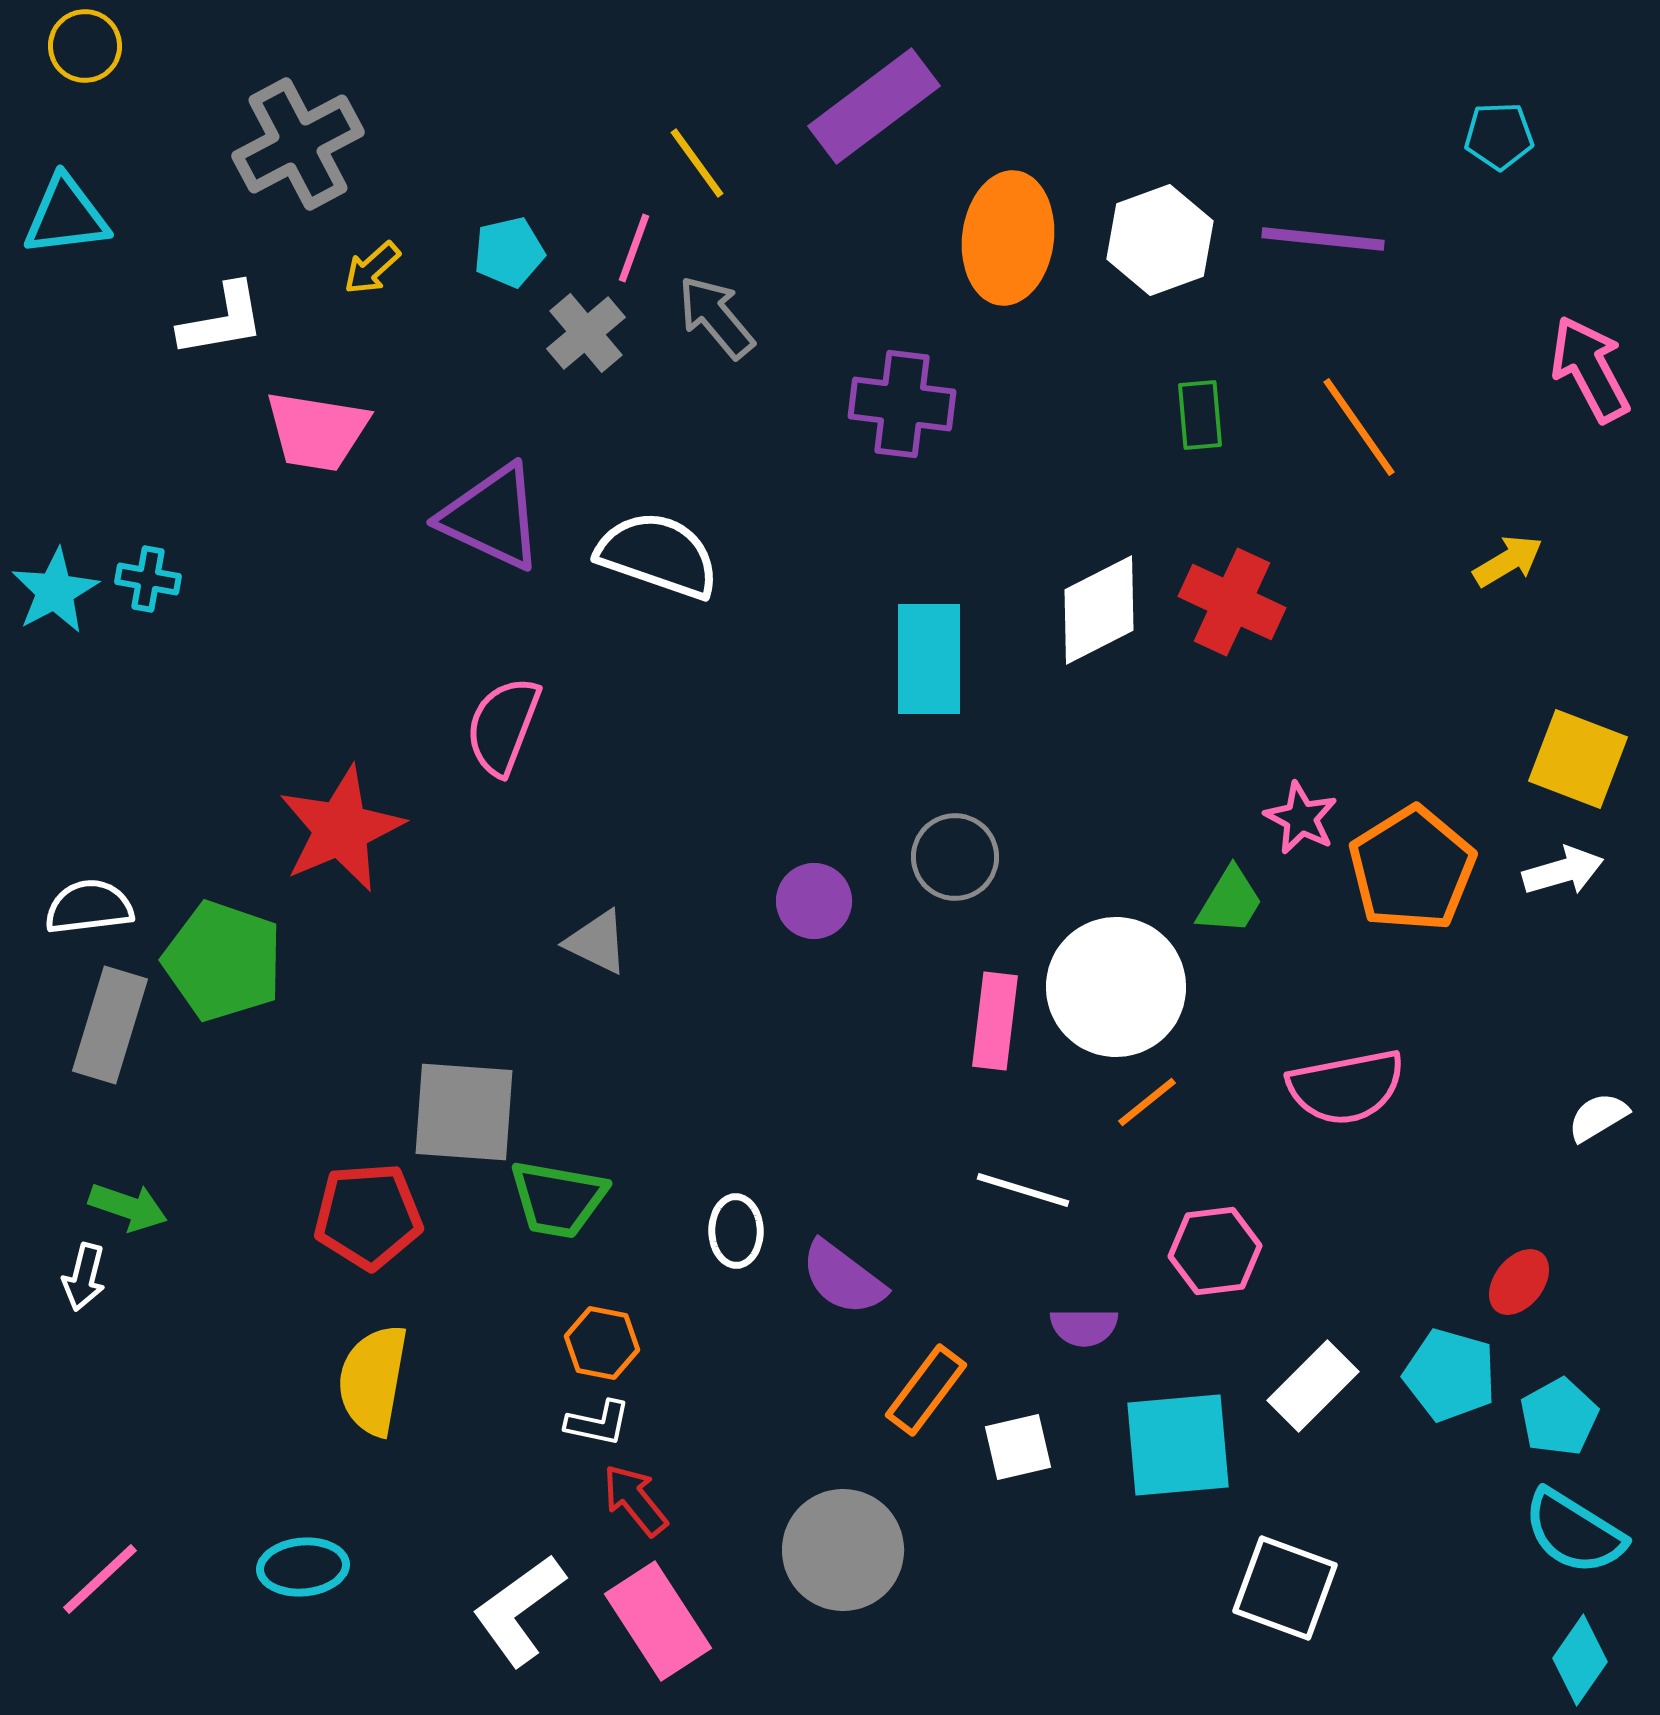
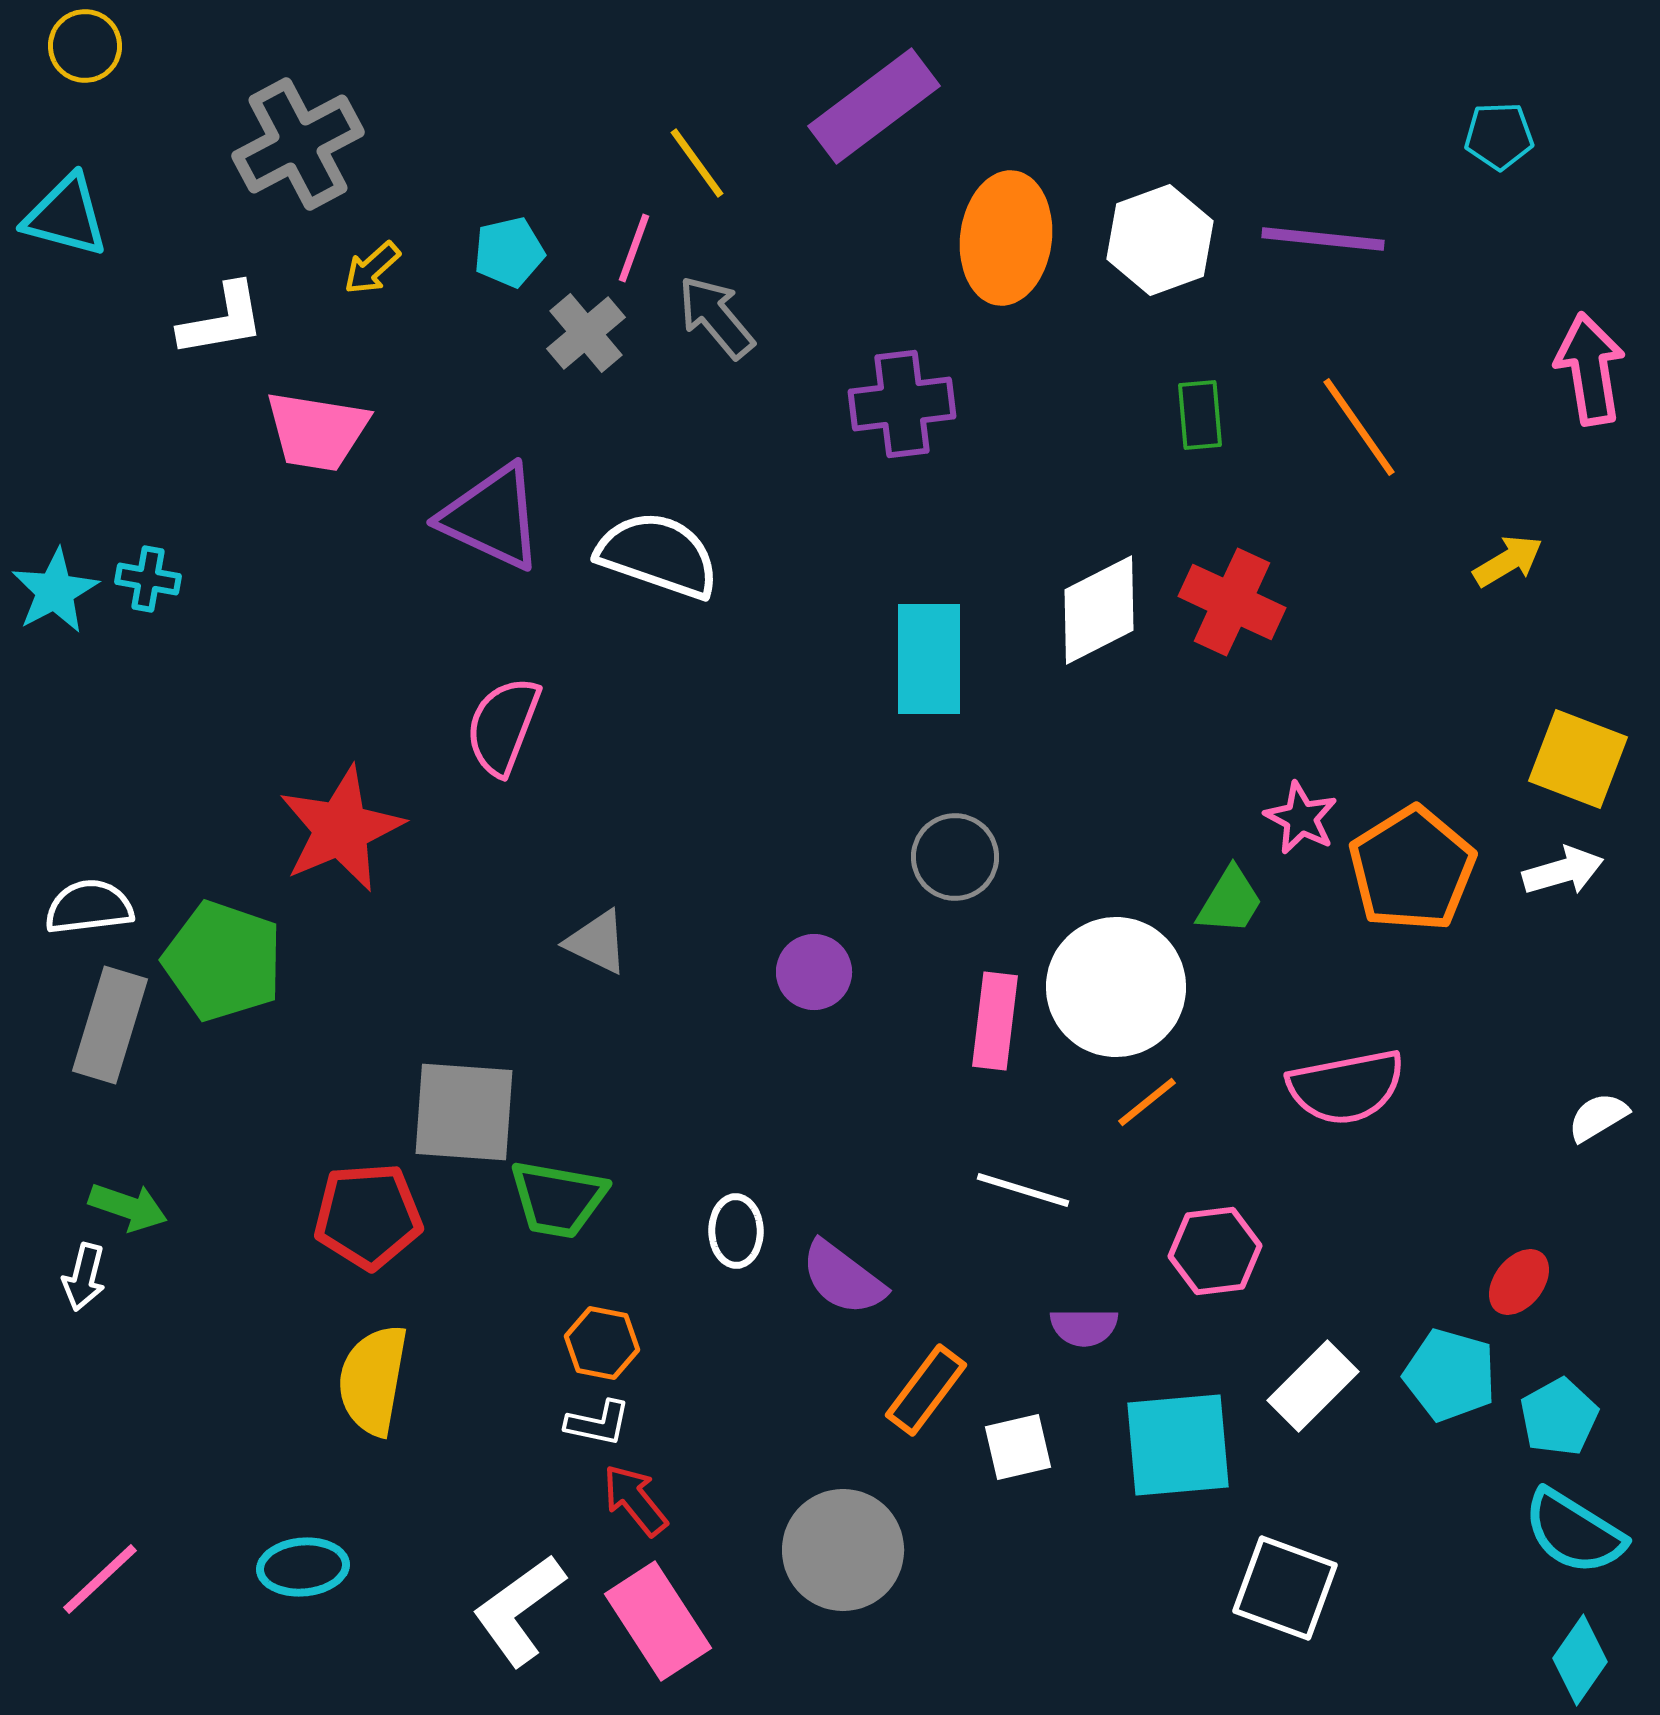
cyan triangle at (66, 216): rotated 22 degrees clockwise
orange ellipse at (1008, 238): moved 2 px left
pink arrow at (1590, 369): rotated 19 degrees clockwise
purple cross at (902, 404): rotated 14 degrees counterclockwise
purple circle at (814, 901): moved 71 px down
